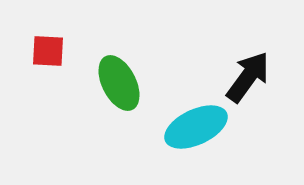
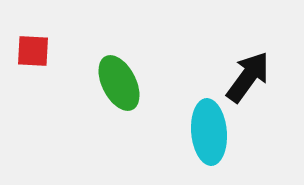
red square: moved 15 px left
cyan ellipse: moved 13 px right, 5 px down; rotated 70 degrees counterclockwise
